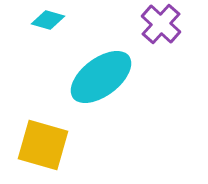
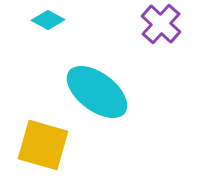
cyan diamond: rotated 12 degrees clockwise
cyan ellipse: moved 4 px left, 15 px down; rotated 74 degrees clockwise
